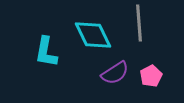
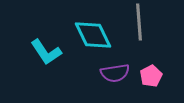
gray line: moved 1 px up
cyan L-shape: rotated 44 degrees counterclockwise
purple semicircle: rotated 24 degrees clockwise
